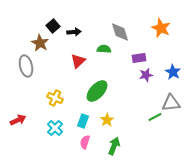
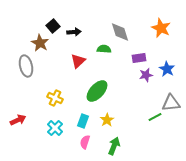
blue star: moved 6 px left, 3 px up
